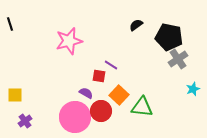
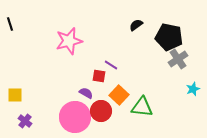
purple cross: rotated 16 degrees counterclockwise
